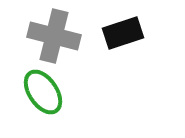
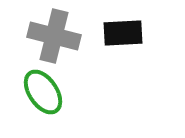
black rectangle: rotated 15 degrees clockwise
